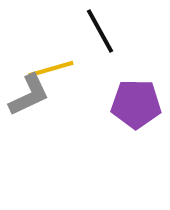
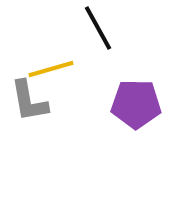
black line: moved 2 px left, 3 px up
gray L-shape: moved 6 px down; rotated 105 degrees clockwise
